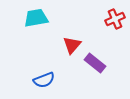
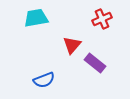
red cross: moved 13 px left
